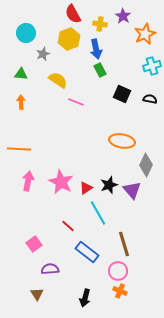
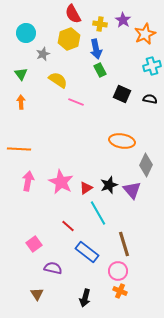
purple star: moved 4 px down
green triangle: rotated 48 degrees clockwise
purple semicircle: moved 3 px right, 1 px up; rotated 18 degrees clockwise
